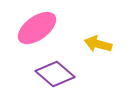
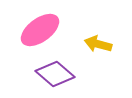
pink ellipse: moved 3 px right, 2 px down
